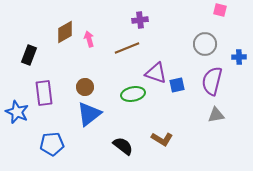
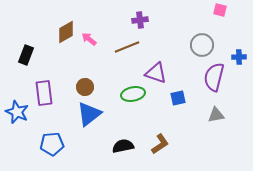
brown diamond: moved 1 px right
pink arrow: rotated 35 degrees counterclockwise
gray circle: moved 3 px left, 1 px down
brown line: moved 1 px up
black rectangle: moved 3 px left
purple semicircle: moved 2 px right, 4 px up
blue square: moved 1 px right, 13 px down
brown L-shape: moved 2 px left, 5 px down; rotated 65 degrees counterclockwise
black semicircle: rotated 50 degrees counterclockwise
